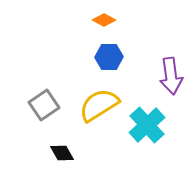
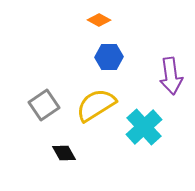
orange diamond: moved 5 px left
yellow semicircle: moved 3 px left
cyan cross: moved 3 px left, 2 px down
black diamond: moved 2 px right
